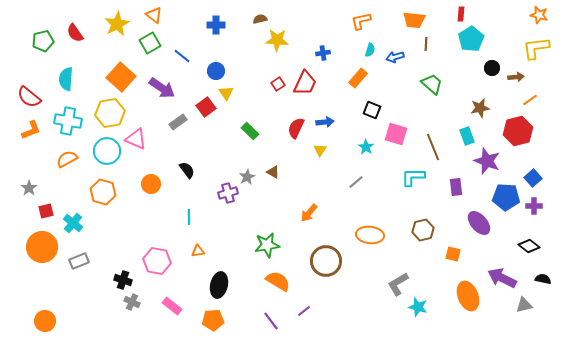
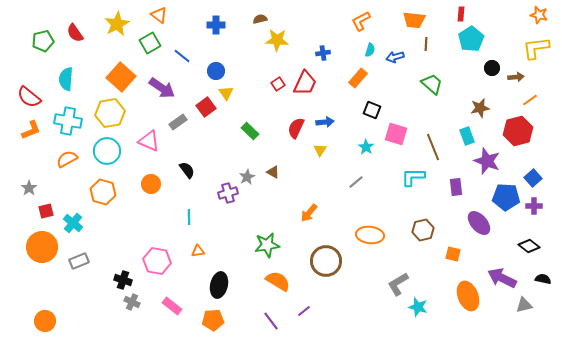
orange triangle at (154, 15): moved 5 px right
orange L-shape at (361, 21): rotated 15 degrees counterclockwise
pink triangle at (136, 139): moved 13 px right, 2 px down
